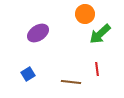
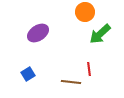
orange circle: moved 2 px up
red line: moved 8 px left
